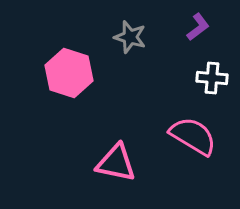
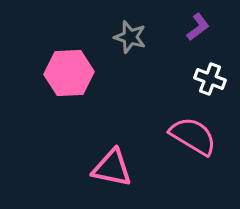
pink hexagon: rotated 21 degrees counterclockwise
white cross: moved 2 px left, 1 px down; rotated 16 degrees clockwise
pink triangle: moved 4 px left, 5 px down
